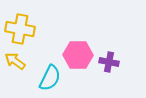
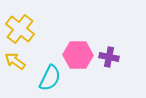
yellow cross: rotated 28 degrees clockwise
purple cross: moved 5 px up
